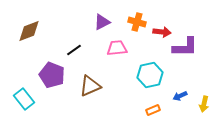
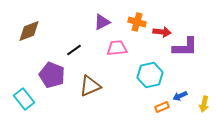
orange rectangle: moved 9 px right, 3 px up
